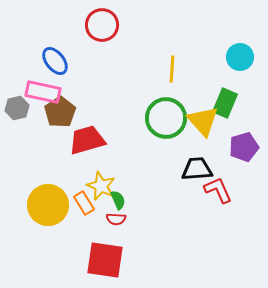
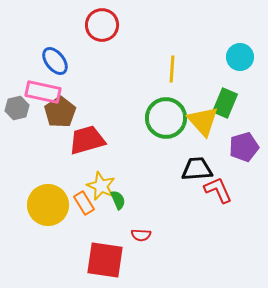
red semicircle: moved 25 px right, 16 px down
